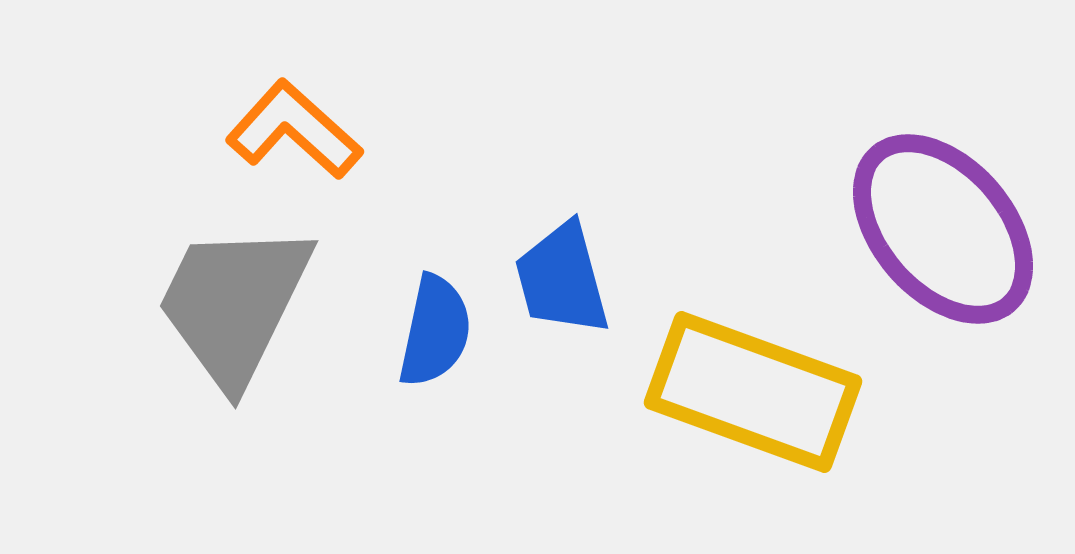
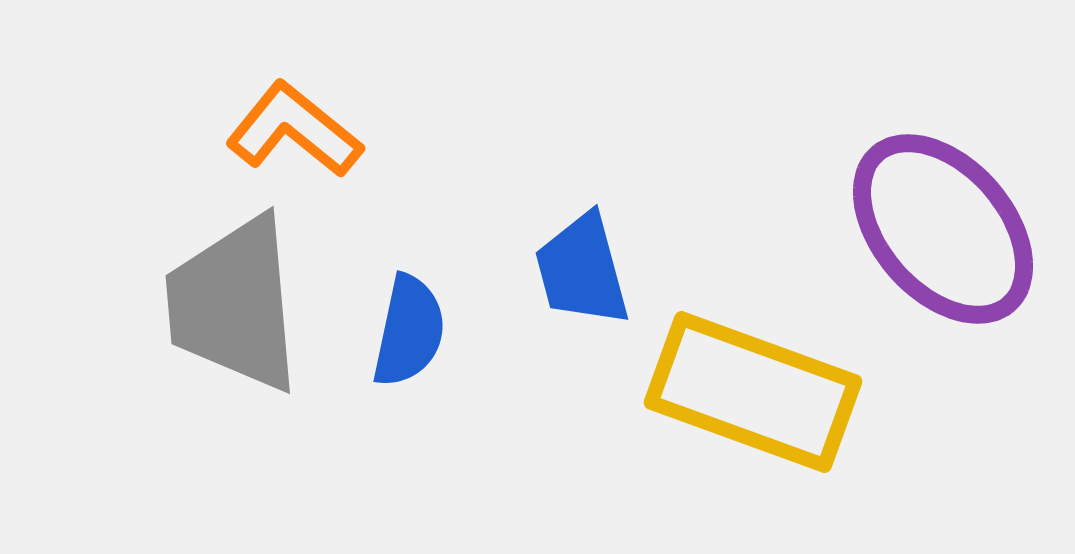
orange L-shape: rotated 3 degrees counterclockwise
blue trapezoid: moved 20 px right, 9 px up
gray trapezoid: rotated 31 degrees counterclockwise
blue semicircle: moved 26 px left
